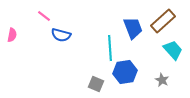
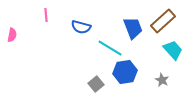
pink line: moved 2 px right, 1 px up; rotated 48 degrees clockwise
blue semicircle: moved 20 px right, 8 px up
cyan line: rotated 55 degrees counterclockwise
gray square: rotated 28 degrees clockwise
